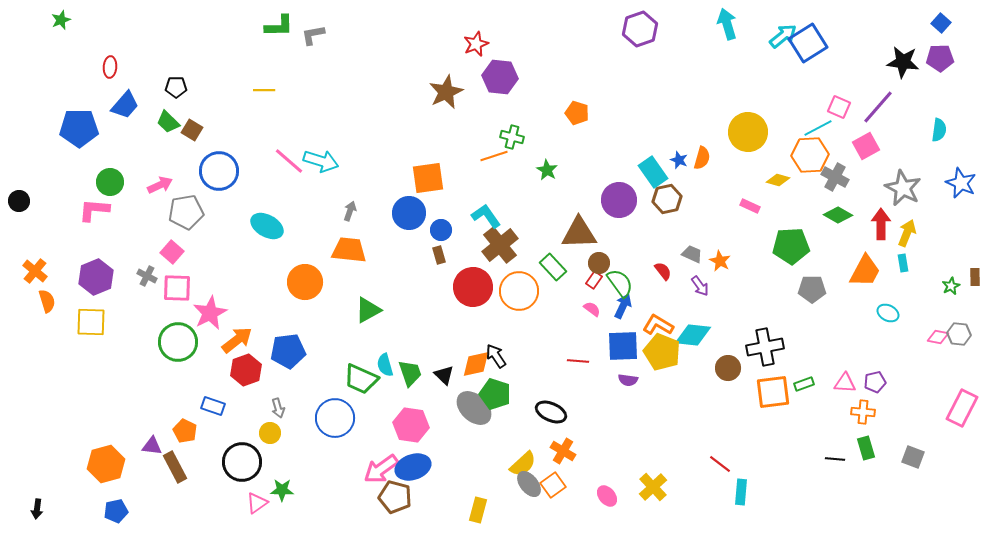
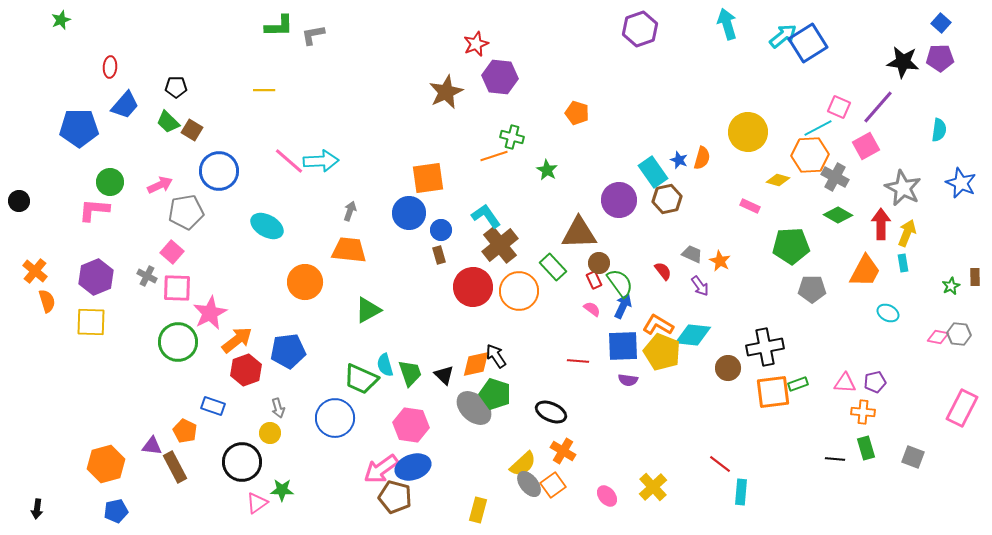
cyan arrow at (321, 161): rotated 20 degrees counterclockwise
red rectangle at (594, 280): rotated 60 degrees counterclockwise
green rectangle at (804, 384): moved 6 px left
